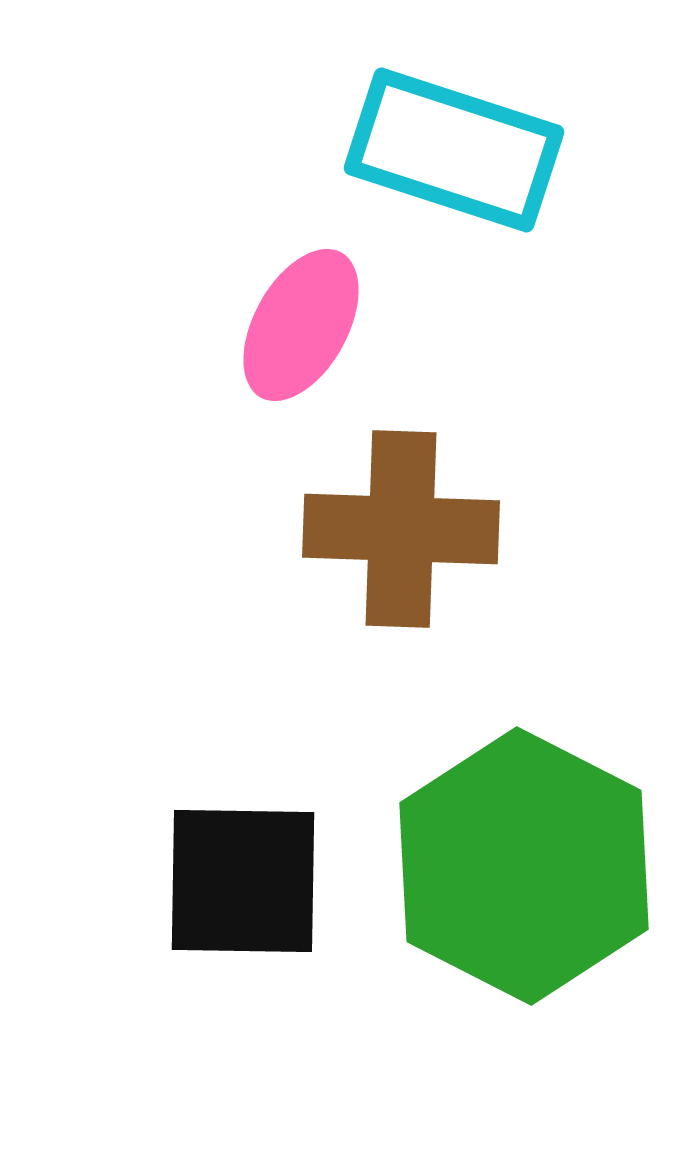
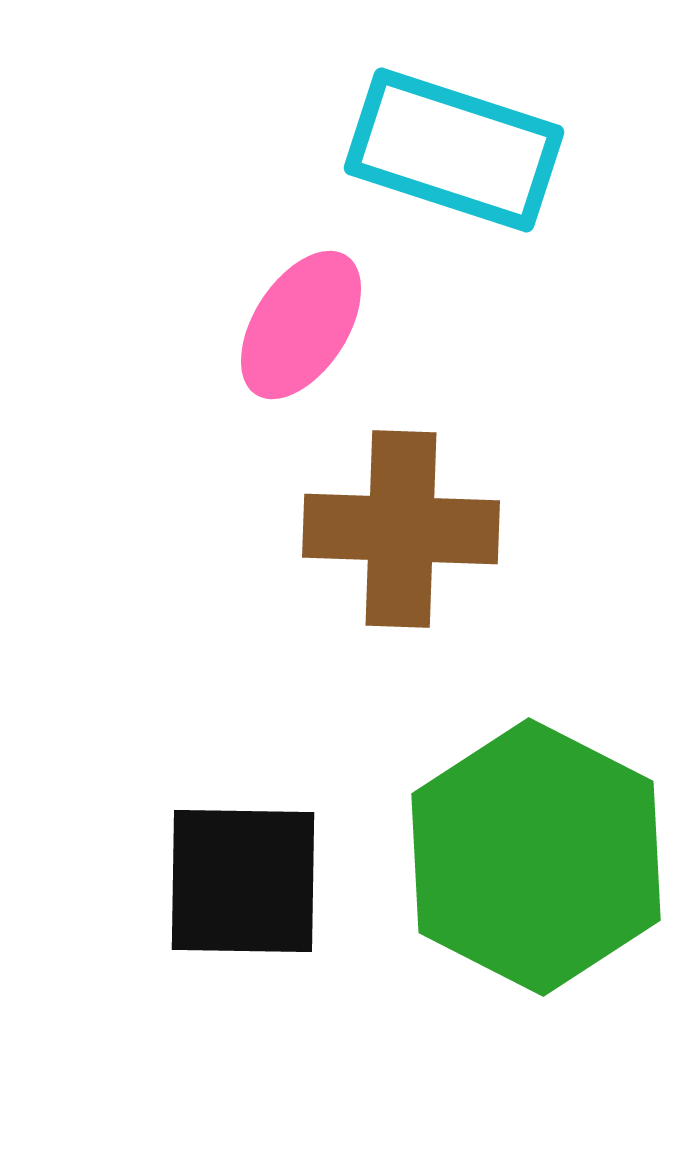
pink ellipse: rotated 4 degrees clockwise
green hexagon: moved 12 px right, 9 px up
